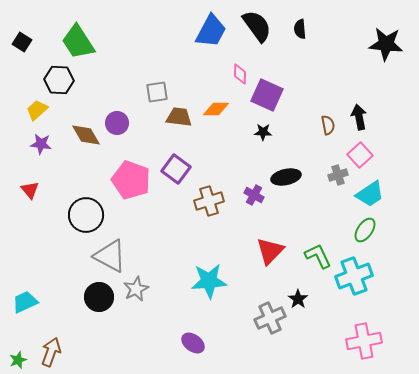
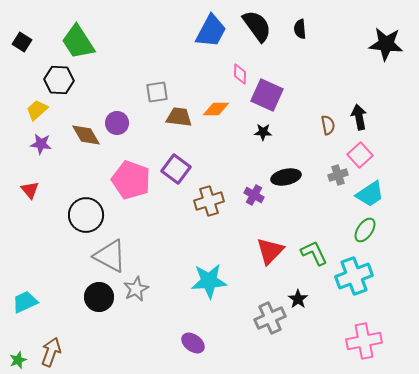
green L-shape at (318, 256): moved 4 px left, 3 px up
